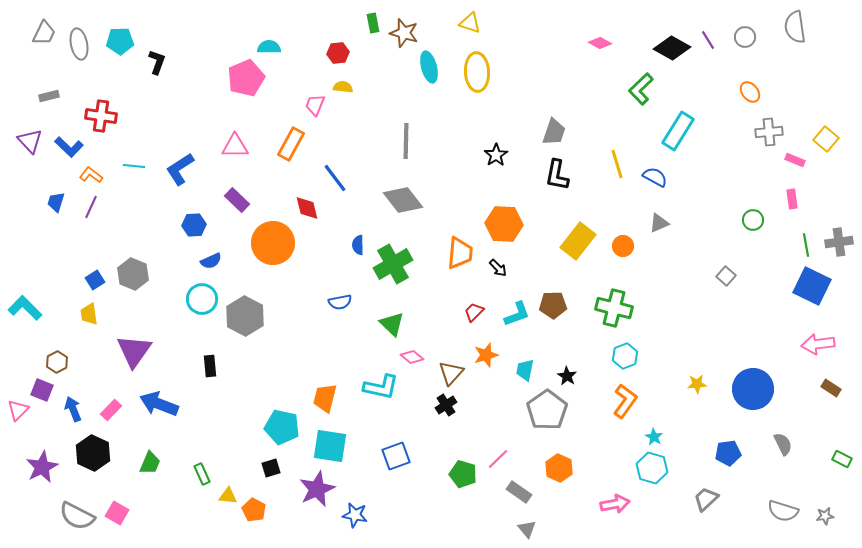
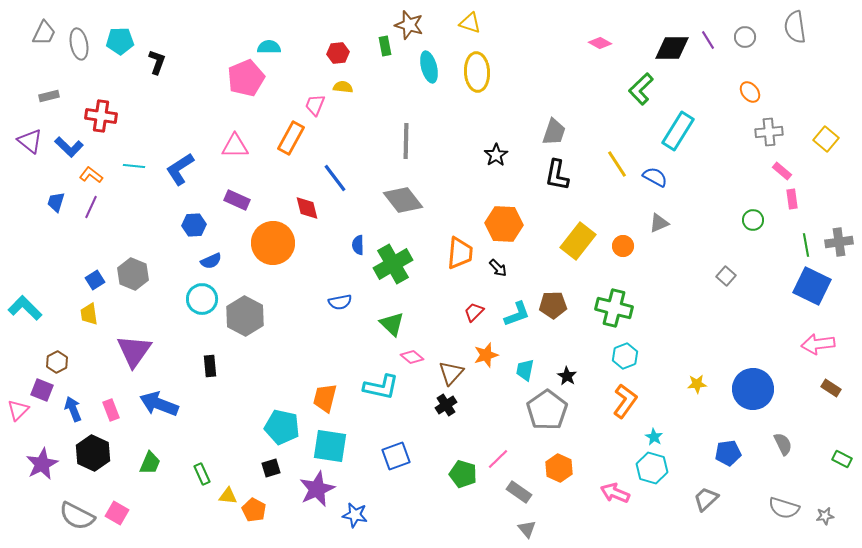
green rectangle at (373, 23): moved 12 px right, 23 px down
brown star at (404, 33): moved 5 px right, 8 px up
black diamond at (672, 48): rotated 30 degrees counterclockwise
purple triangle at (30, 141): rotated 8 degrees counterclockwise
orange rectangle at (291, 144): moved 6 px up
pink rectangle at (795, 160): moved 13 px left, 11 px down; rotated 18 degrees clockwise
yellow line at (617, 164): rotated 16 degrees counterclockwise
purple rectangle at (237, 200): rotated 20 degrees counterclockwise
pink rectangle at (111, 410): rotated 65 degrees counterclockwise
purple star at (42, 467): moved 3 px up
pink arrow at (615, 504): moved 11 px up; rotated 148 degrees counterclockwise
gray semicircle at (783, 511): moved 1 px right, 3 px up
